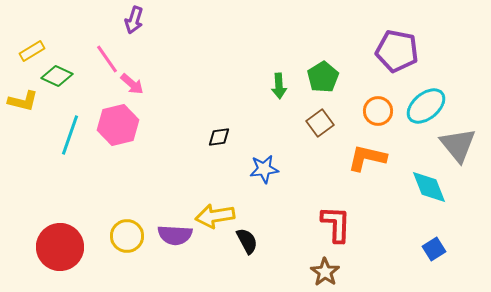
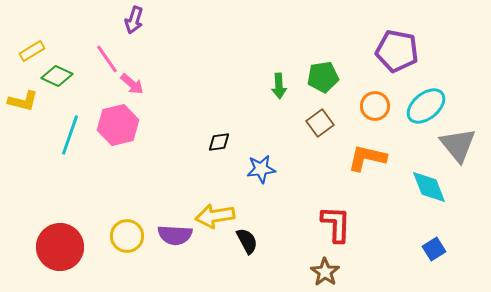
green pentagon: rotated 24 degrees clockwise
orange circle: moved 3 px left, 5 px up
black diamond: moved 5 px down
blue star: moved 3 px left
